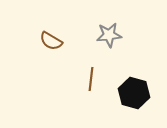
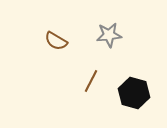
brown semicircle: moved 5 px right
brown line: moved 2 px down; rotated 20 degrees clockwise
